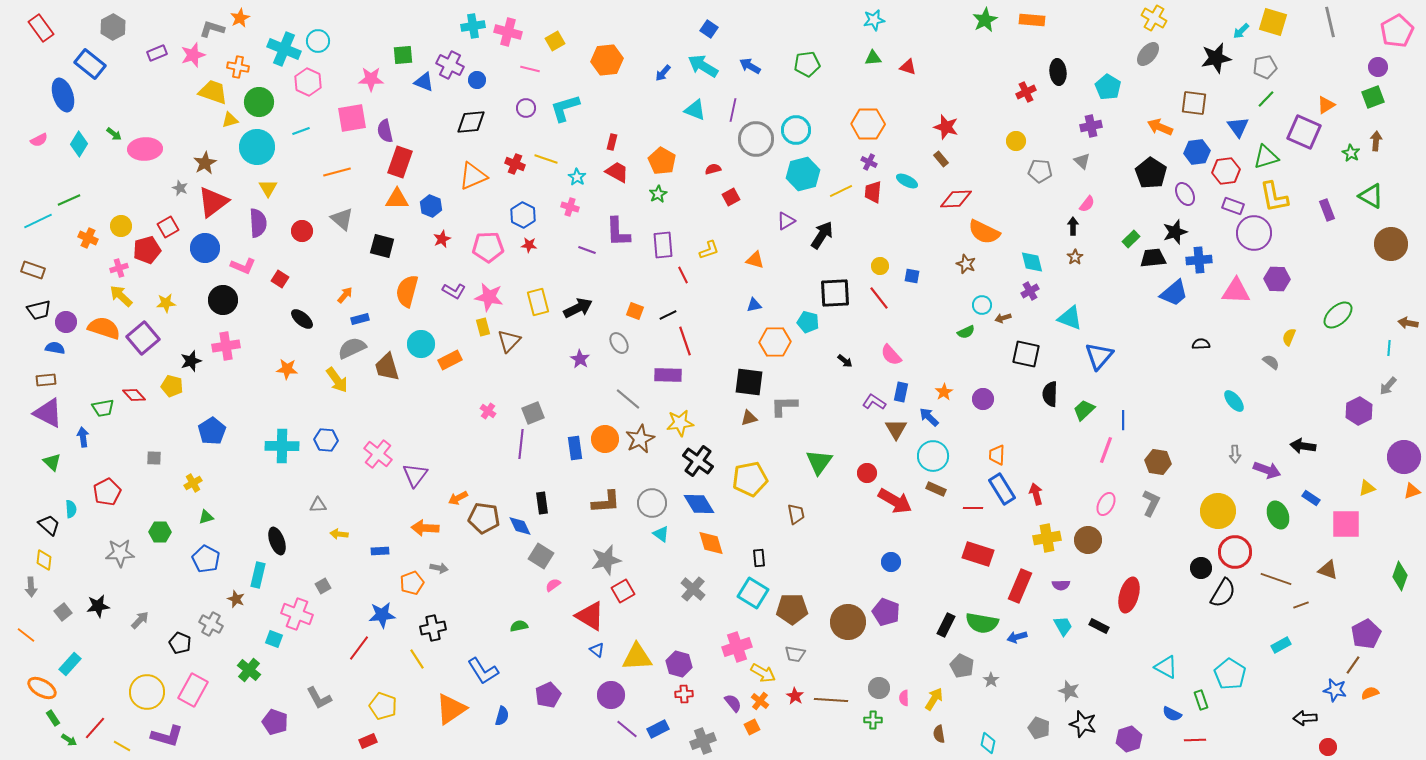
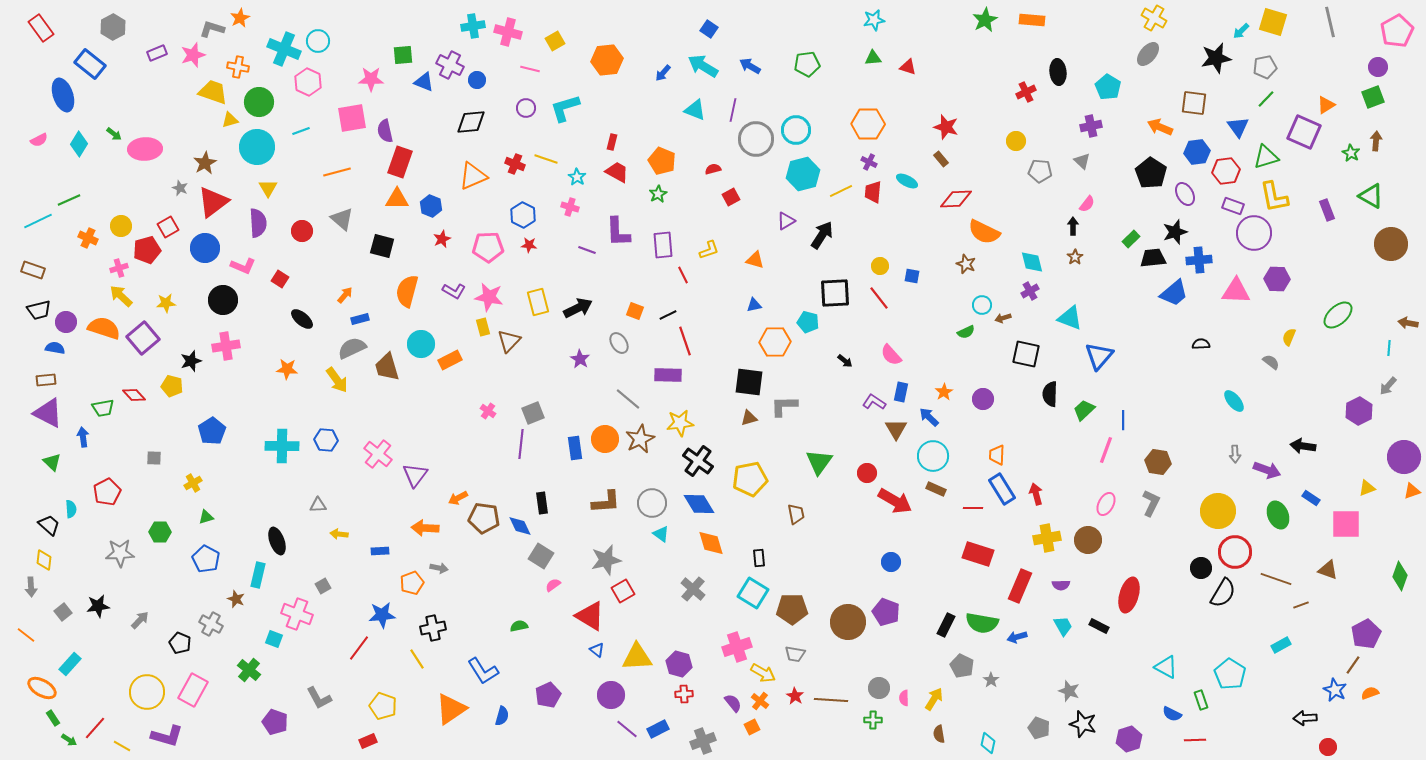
orange pentagon at (662, 161): rotated 8 degrees counterclockwise
blue star at (1335, 690): rotated 15 degrees clockwise
